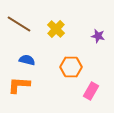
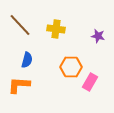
brown line: moved 1 px right, 1 px down; rotated 15 degrees clockwise
yellow cross: rotated 36 degrees counterclockwise
blue semicircle: rotated 91 degrees clockwise
pink rectangle: moved 1 px left, 9 px up
